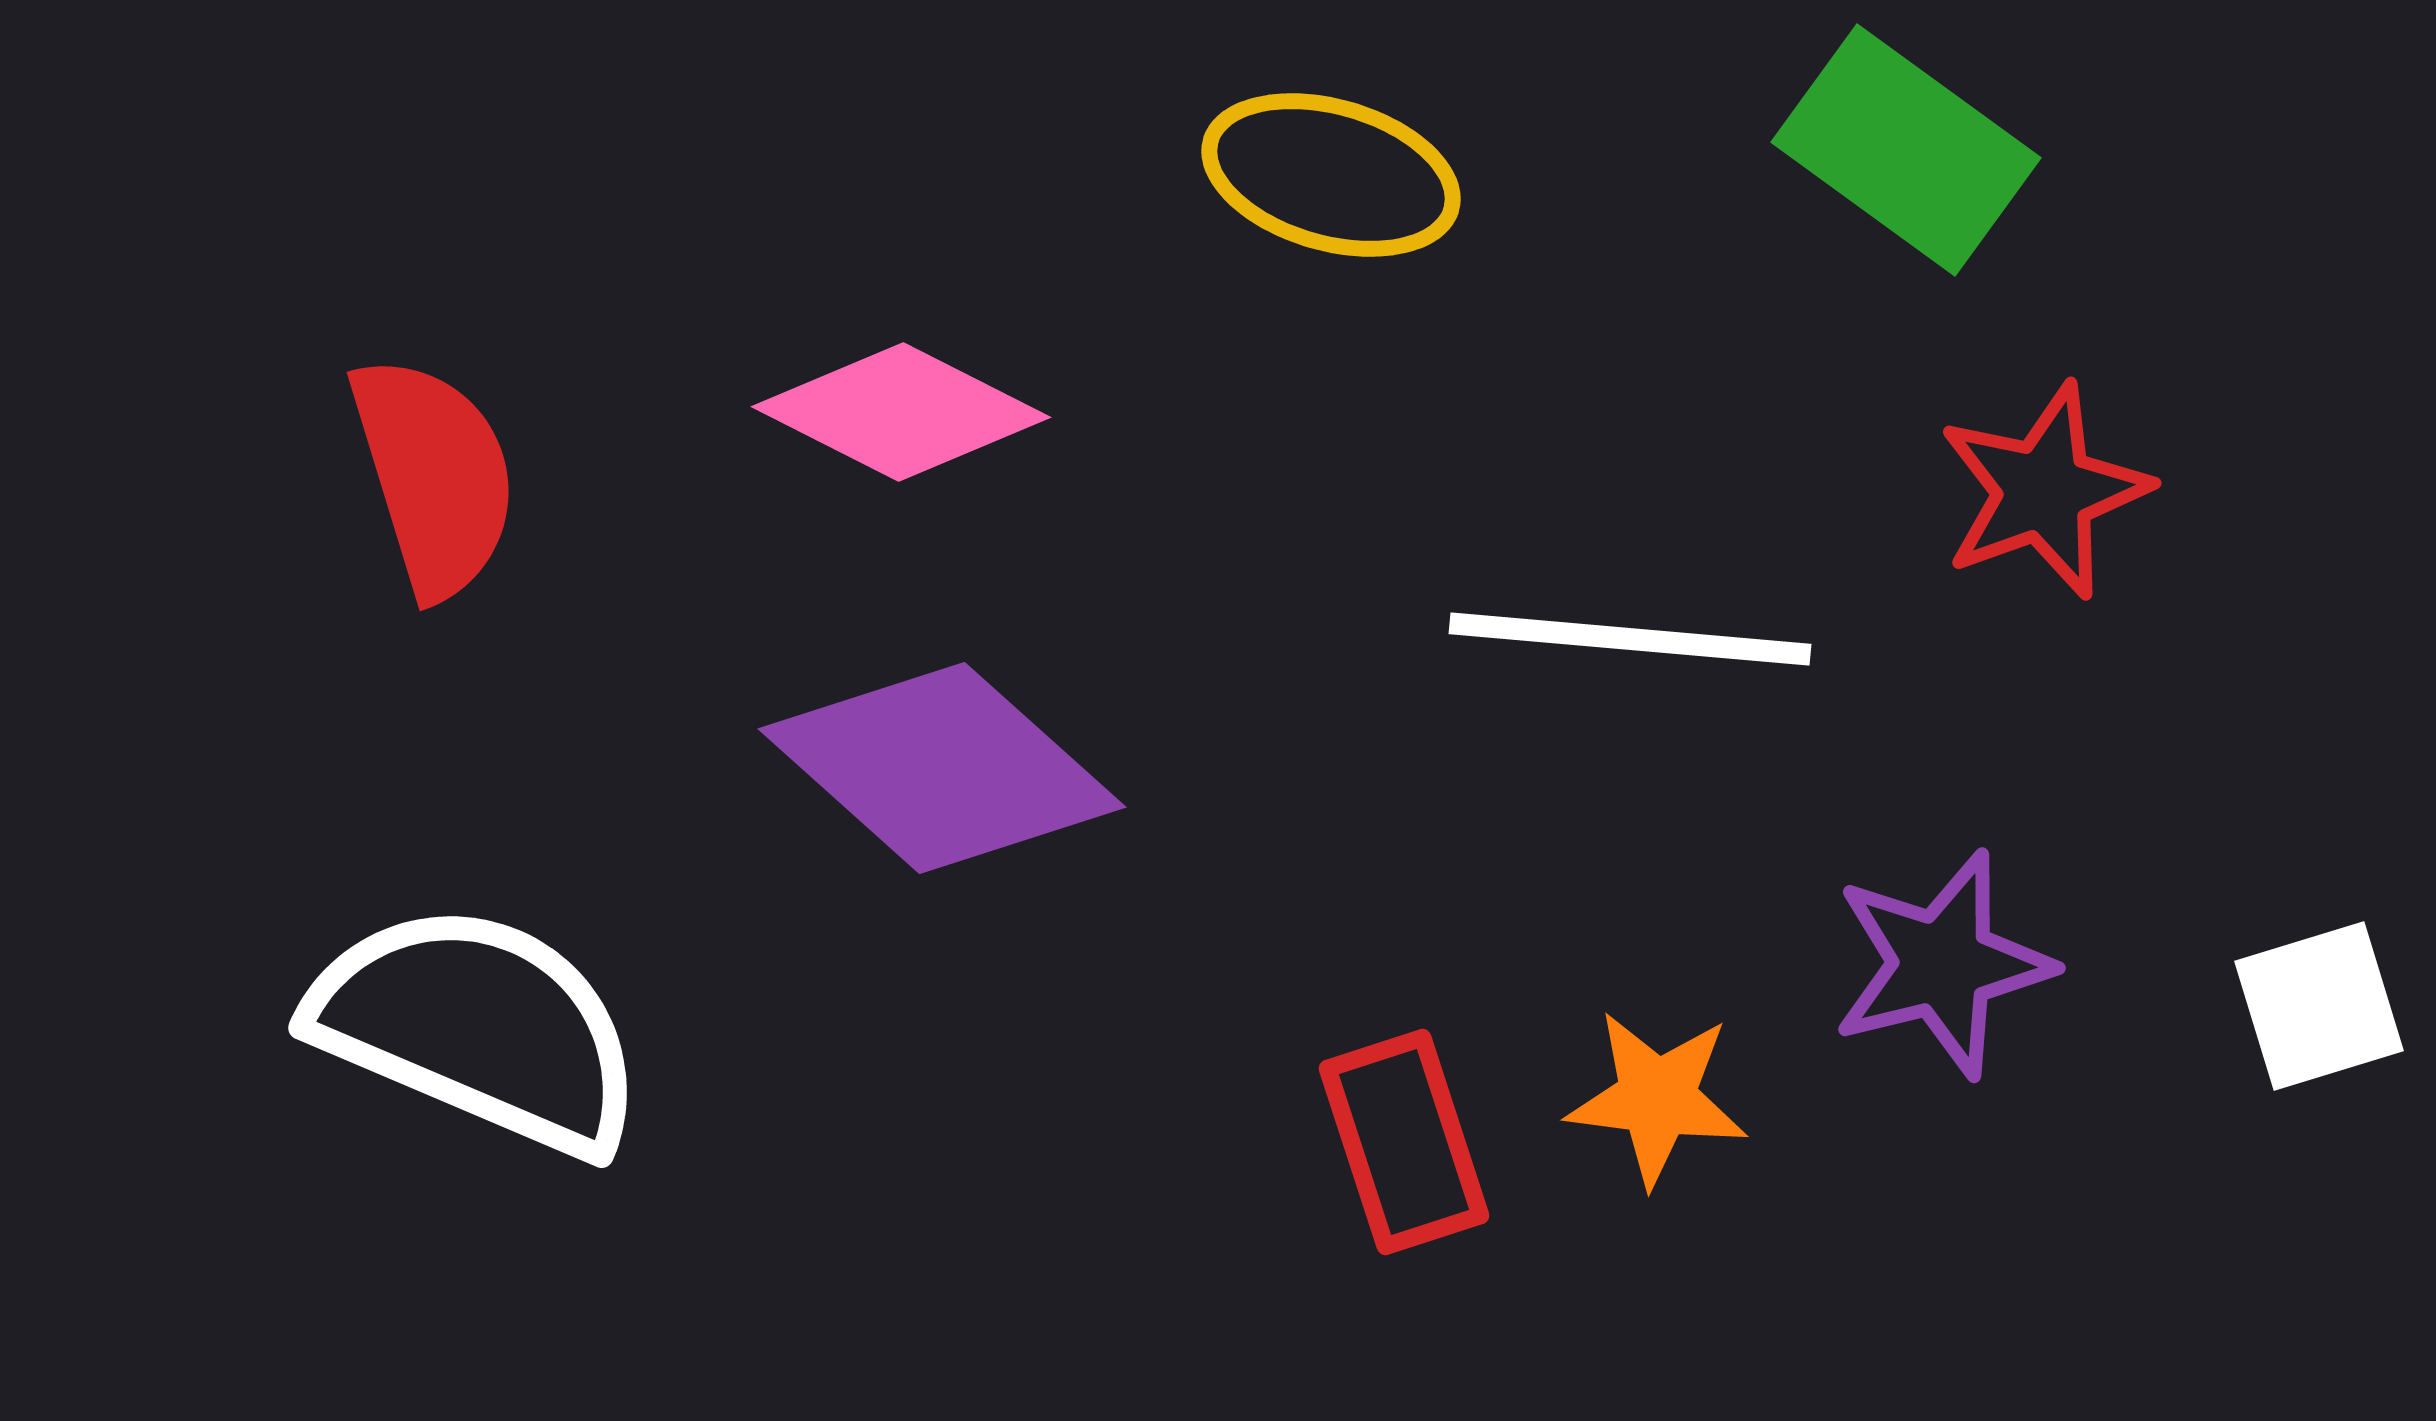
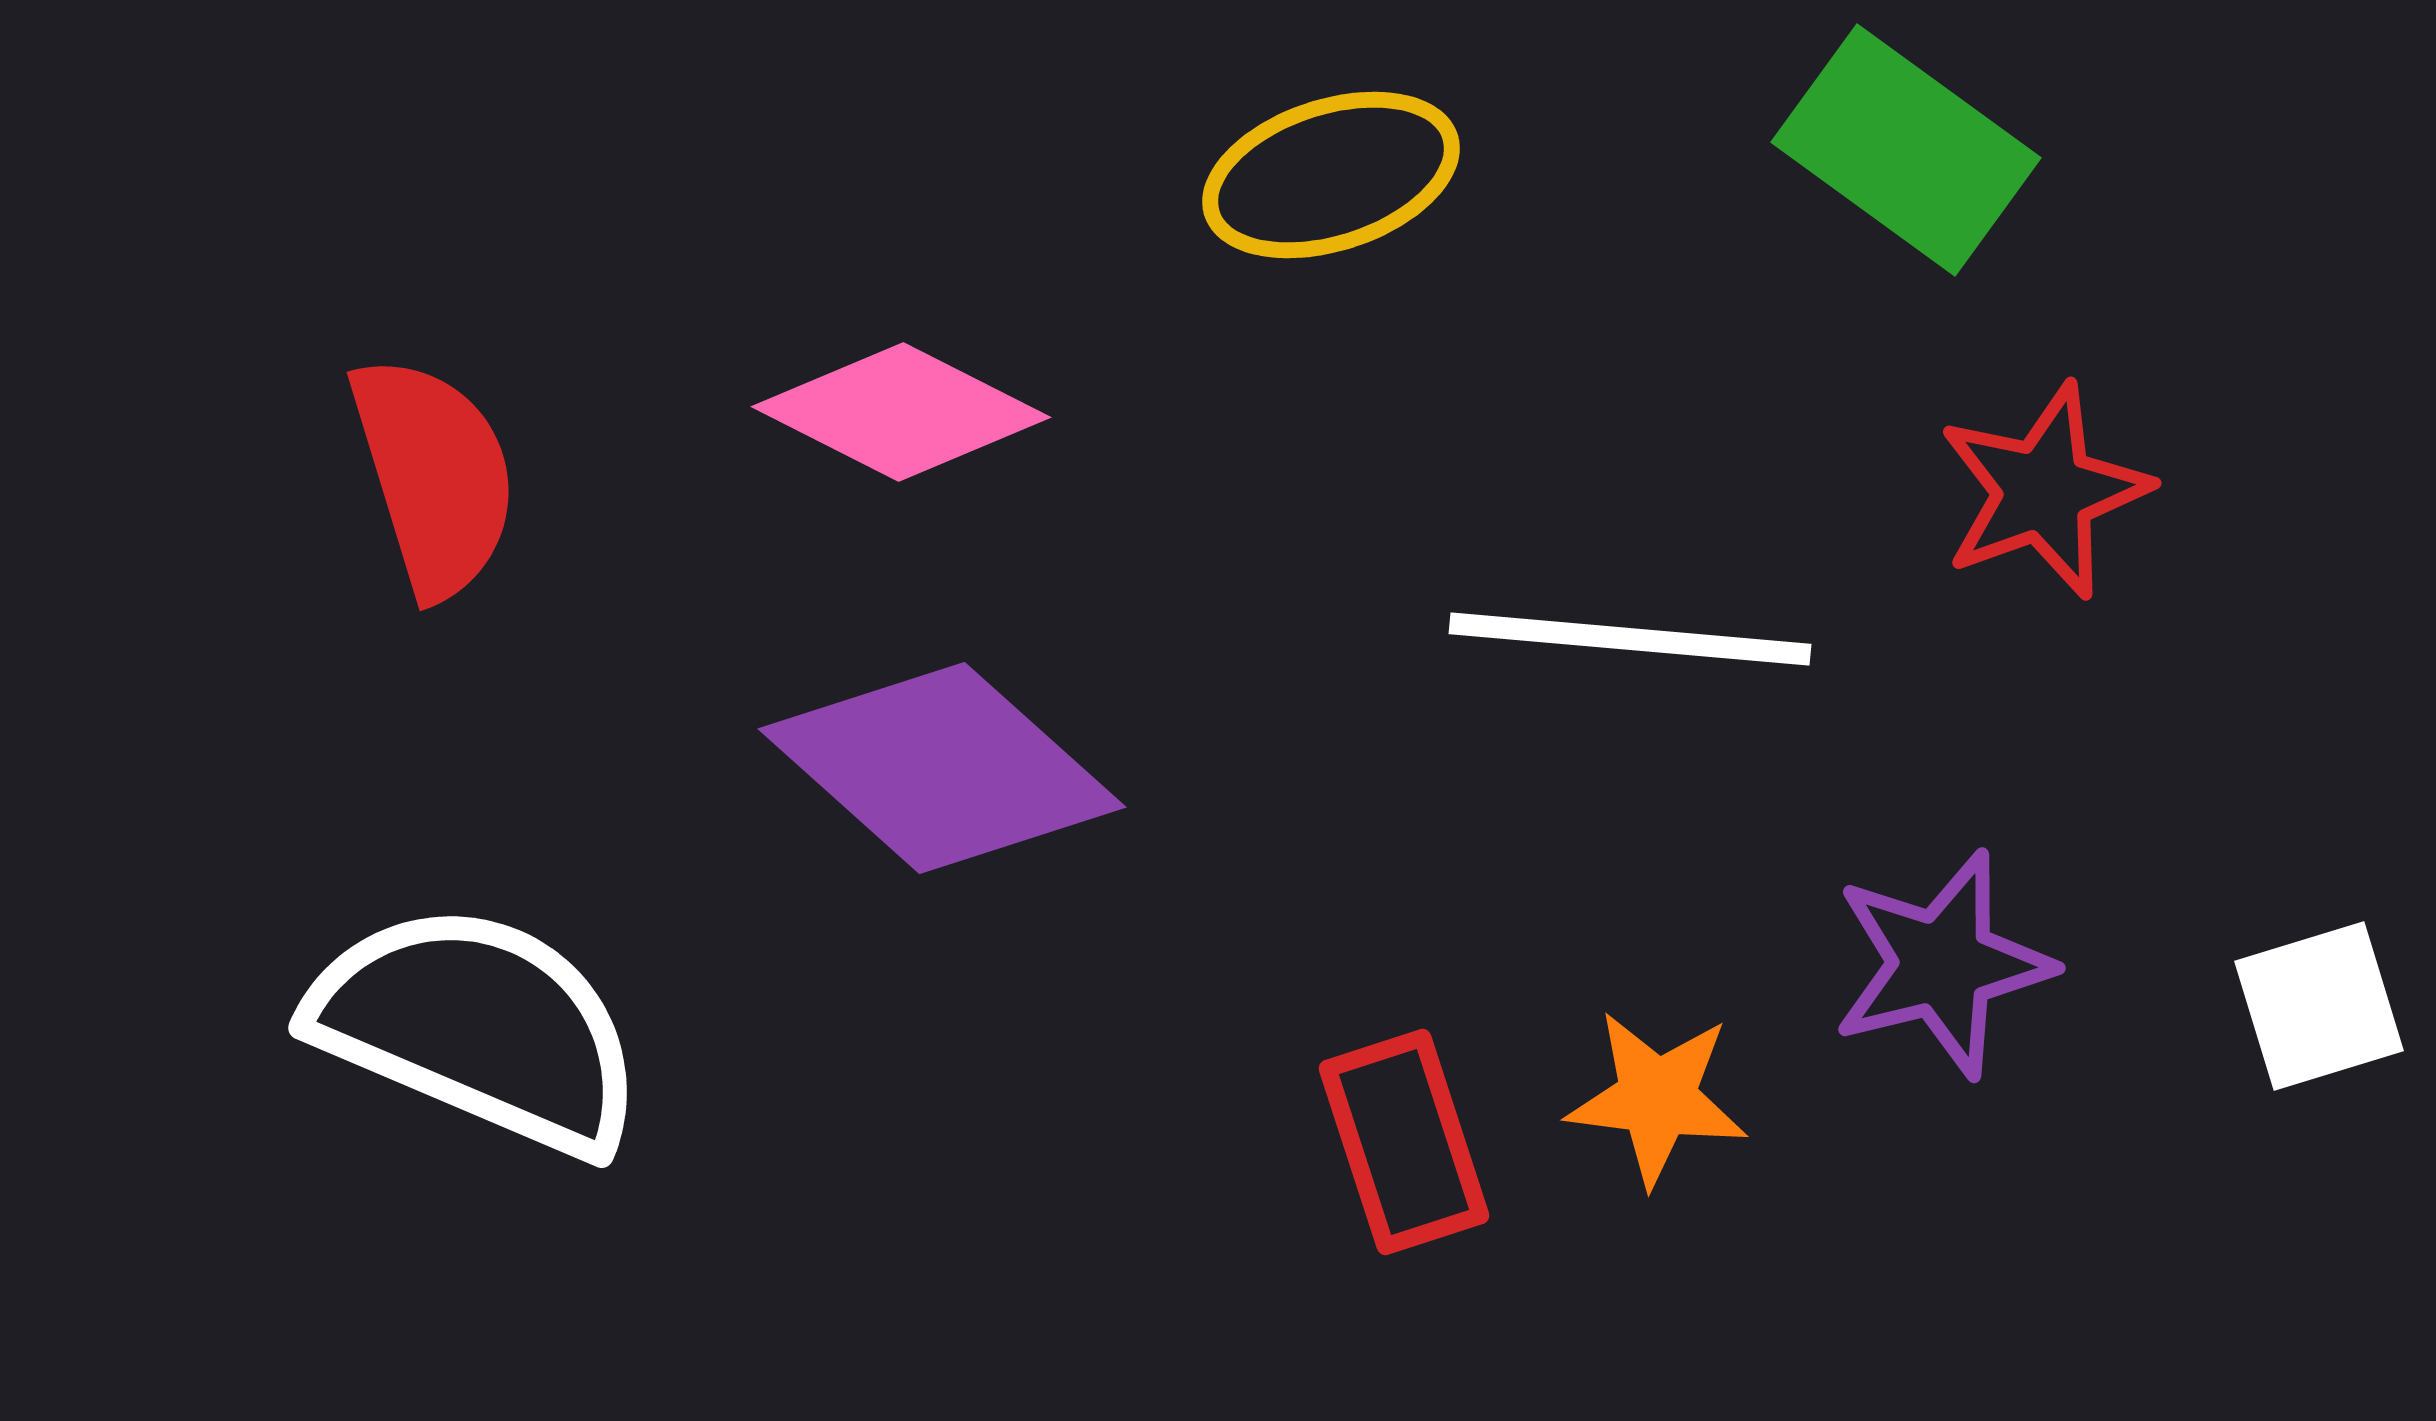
yellow ellipse: rotated 34 degrees counterclockwise
